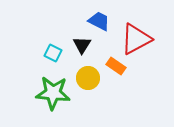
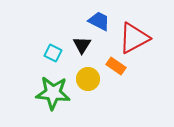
red triangle: moved 2 px left, 1 px up
yellow circle: moved 1 px down
